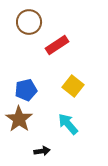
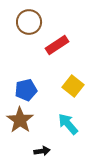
brown star: moved 1 px right, 1 px down
